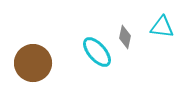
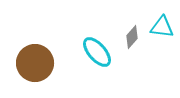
gray diamond: moved 7 px right; rotated 30 degrees clockwise
brown circle: moved 2 px right
